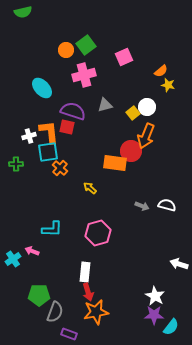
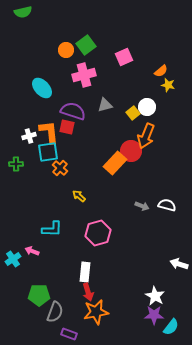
orange rectangle: rotated 55 degrees counterclockwise
yellow arrow: moved 11 px left, 8 px down
